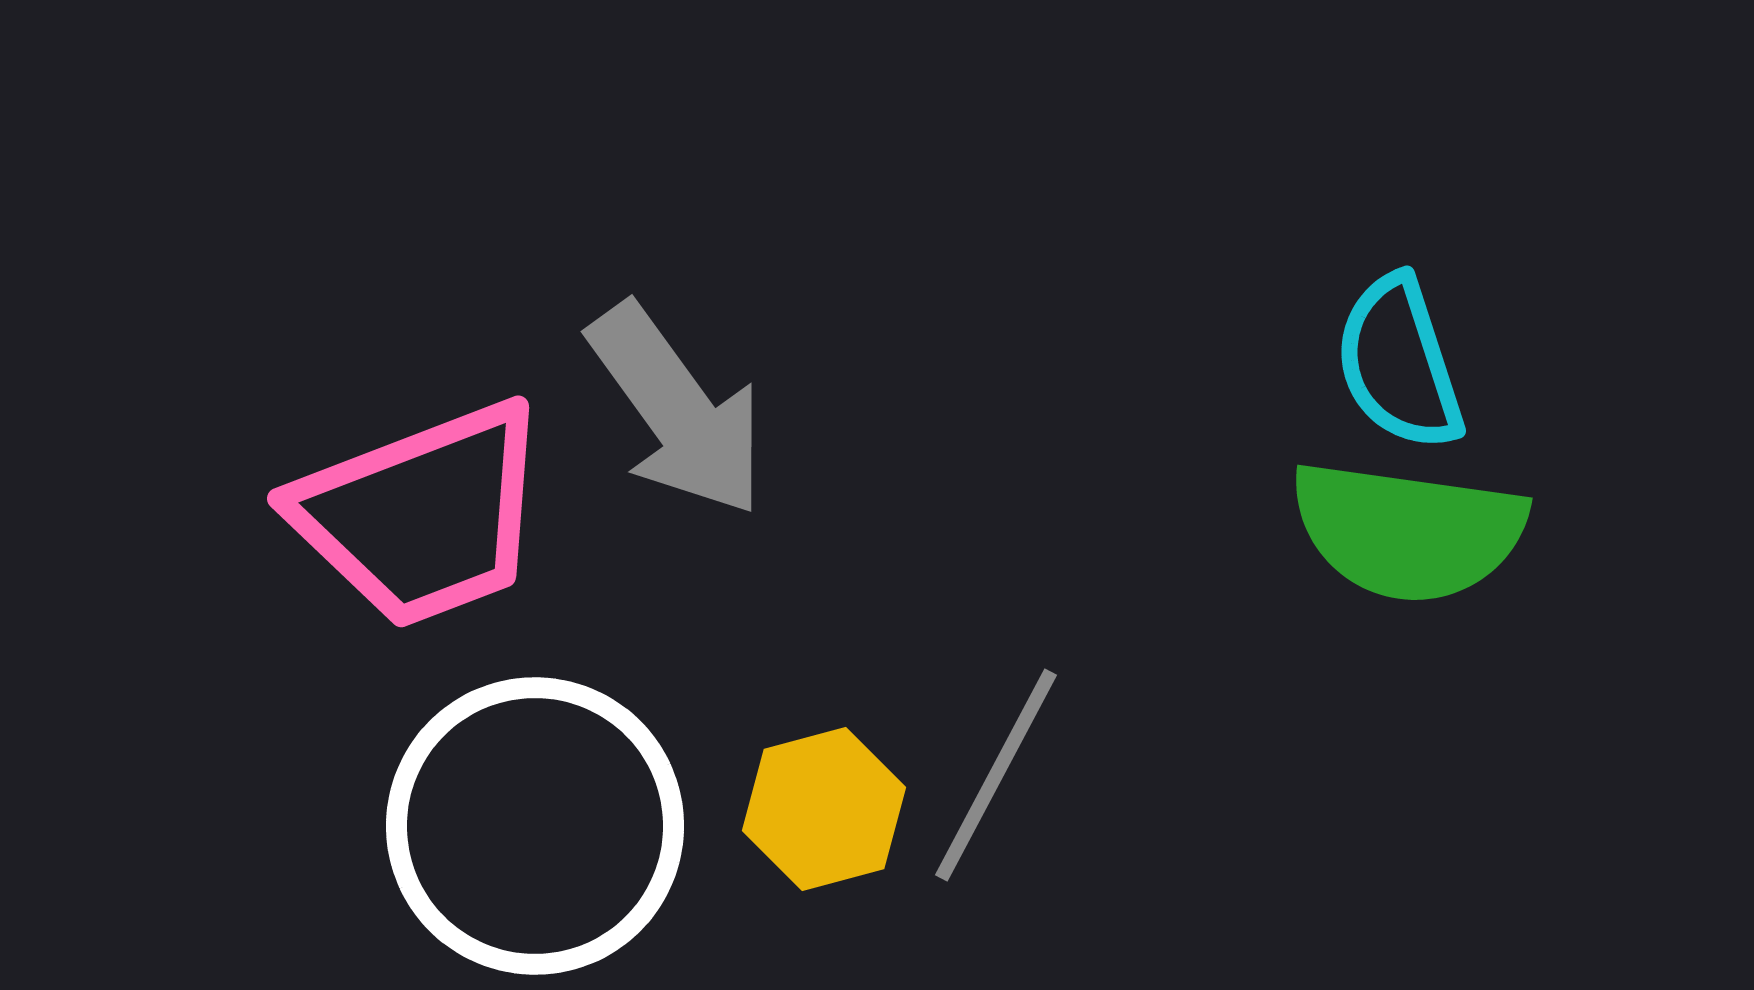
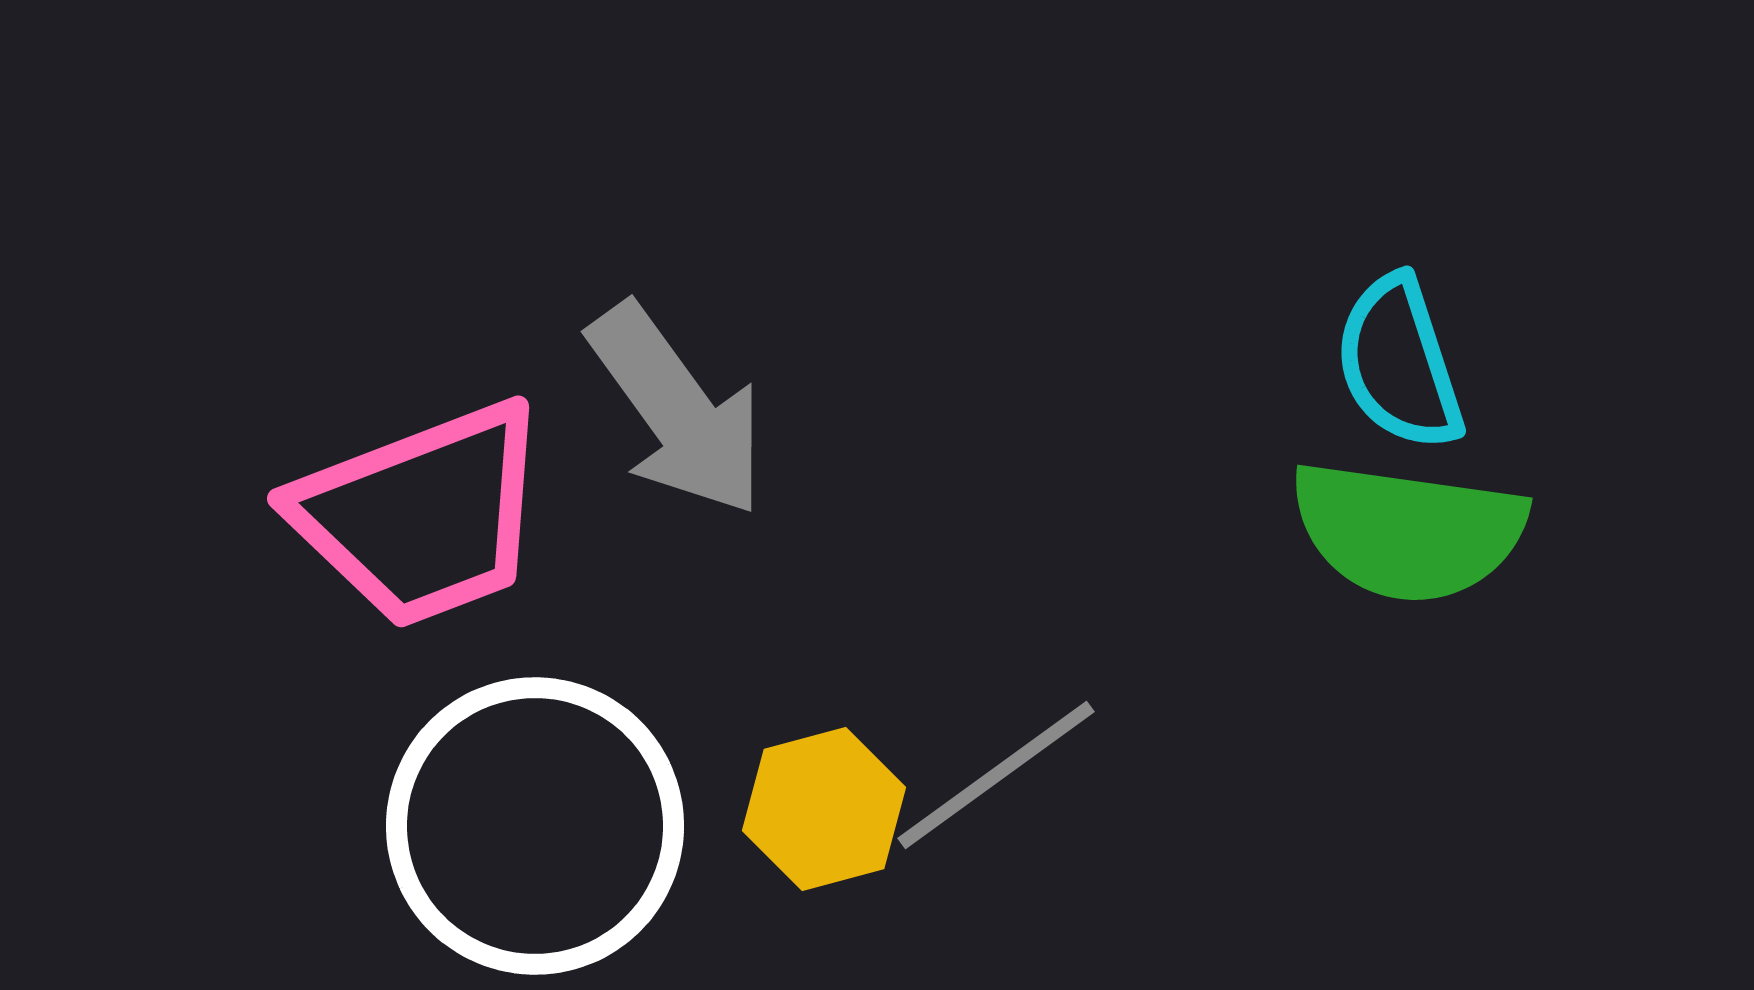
gray line: rotated 26 degrees clockwise
